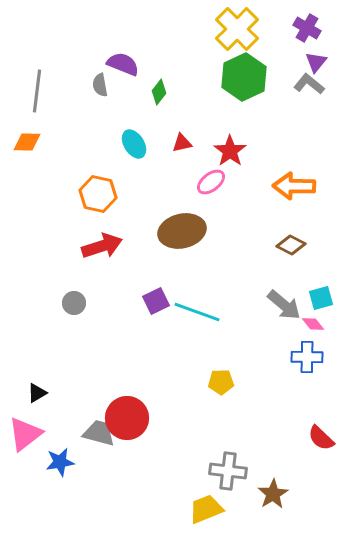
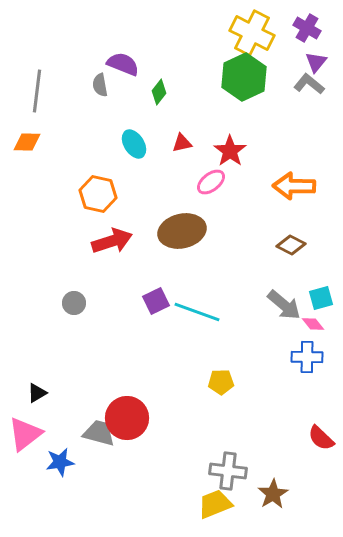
yellow cross: moved 15 px right, 4 px down; rotated 18 degrees counterclockwise
red arrow: moved 10 px right, 5 px up
yellow trapezoid: moved 9 px right, 5 px up
